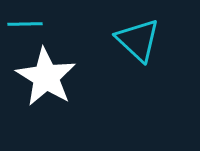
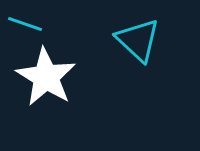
cyan line: rotated 20 degrees clockwise
